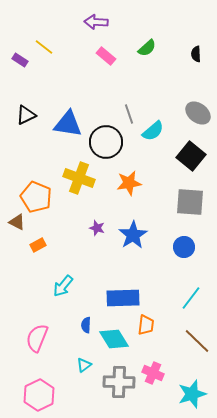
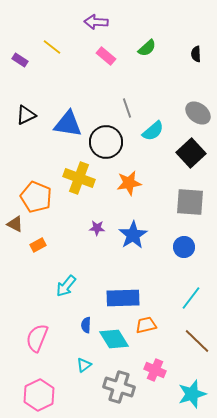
yellow line: moved 8 px right
gray line: moved 2 px left, 6 px up
black square: moved 3 px up; rotated 8 degrees clockwise
brown triangle: moved 2 px left, 2 px down
purple star: rotated 14 degrees counterclockwise
cyan arrow: moved 3 px right
orange trapezoid: rotated 110 degrees counterclockwise
pink cross: moved 2 px right, 3 px up
gray cross: moved 5 px down; rotated 16 degrees clockwise
